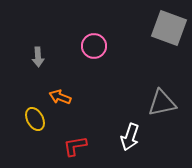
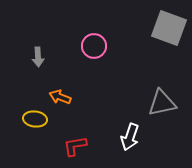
yellow ellipse: rotated 55 degrees counterclockwise
